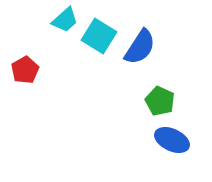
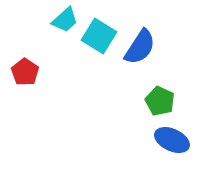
red pentagon: moved 2 px down; rotated 8 degrees counterclockwise
